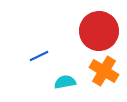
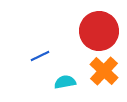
blue line: moved 1 px right
orange cross: rotated 12 degrees clockwise
